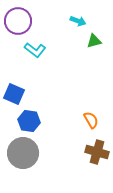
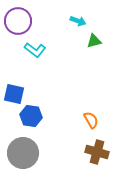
blue square: rotated 10 degrees counterclockwise
blue hexagon: moved 2 px right, 5 px up
